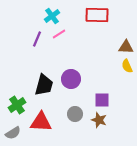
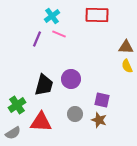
pink line: rotated 56 degrees clockwise
purple square: rotated 14 degrees clockwise
